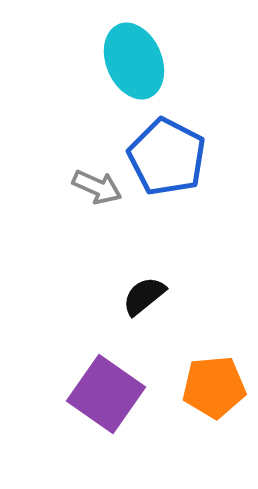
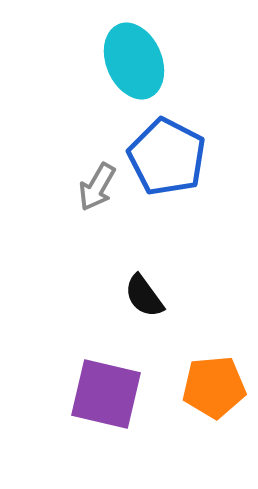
gray arrow: rotated 96 degrees clockwise
black semicircle: rotated 87 degrees counterclockwise
purple square: rotated 22 degrees counterclockwise
